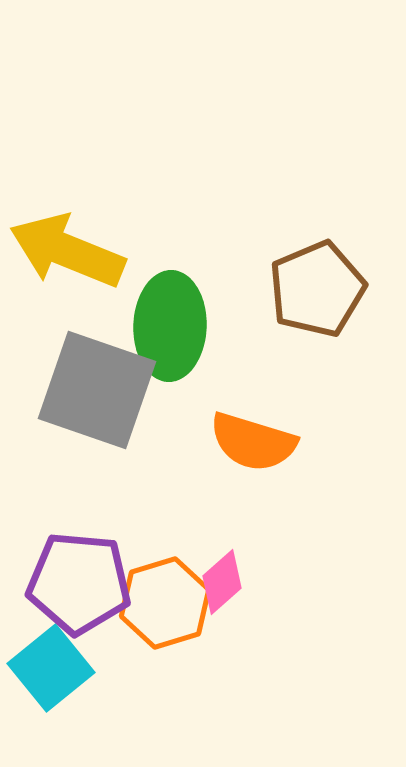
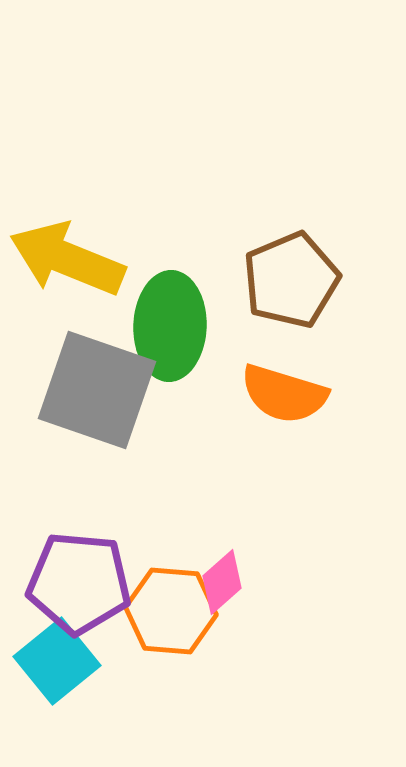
yellow arrow: moved 8 px down
brown pentagon: moved 26 px left, 9 px up
orange semicircle: moved 31 px right, 48 px up
orange hexagon: moved 6 px right, 8 px down; rotated 22 degrees clockwise
cyan square: moved 6 px right, 7 px up
